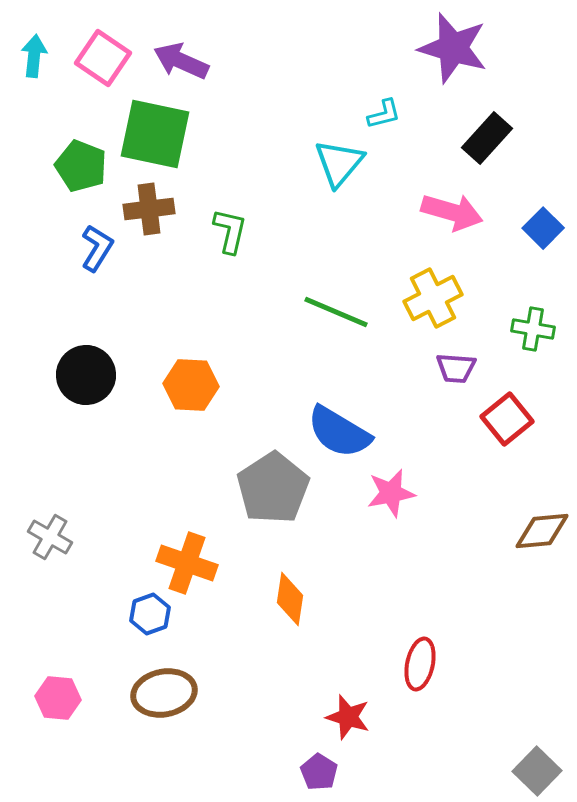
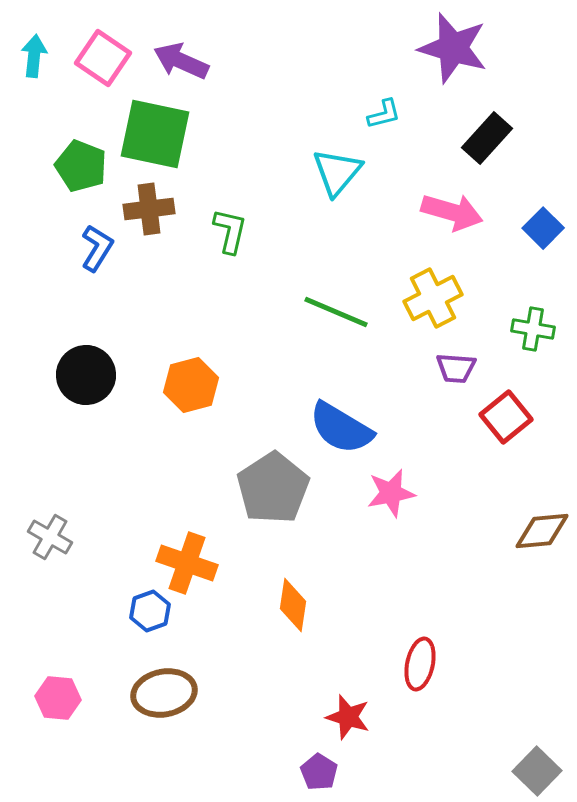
cyan triangle: moved 2 px left, 9 px down
orange hexagon: rotated 18 degrees counterclockwise
red square: moved 1 px left, 2 px up
blue semicircle: moved 2 px right, 4 px up
orange diamond: moved 3 px right, 6 px down
blue hexagon: moved 3 px up
